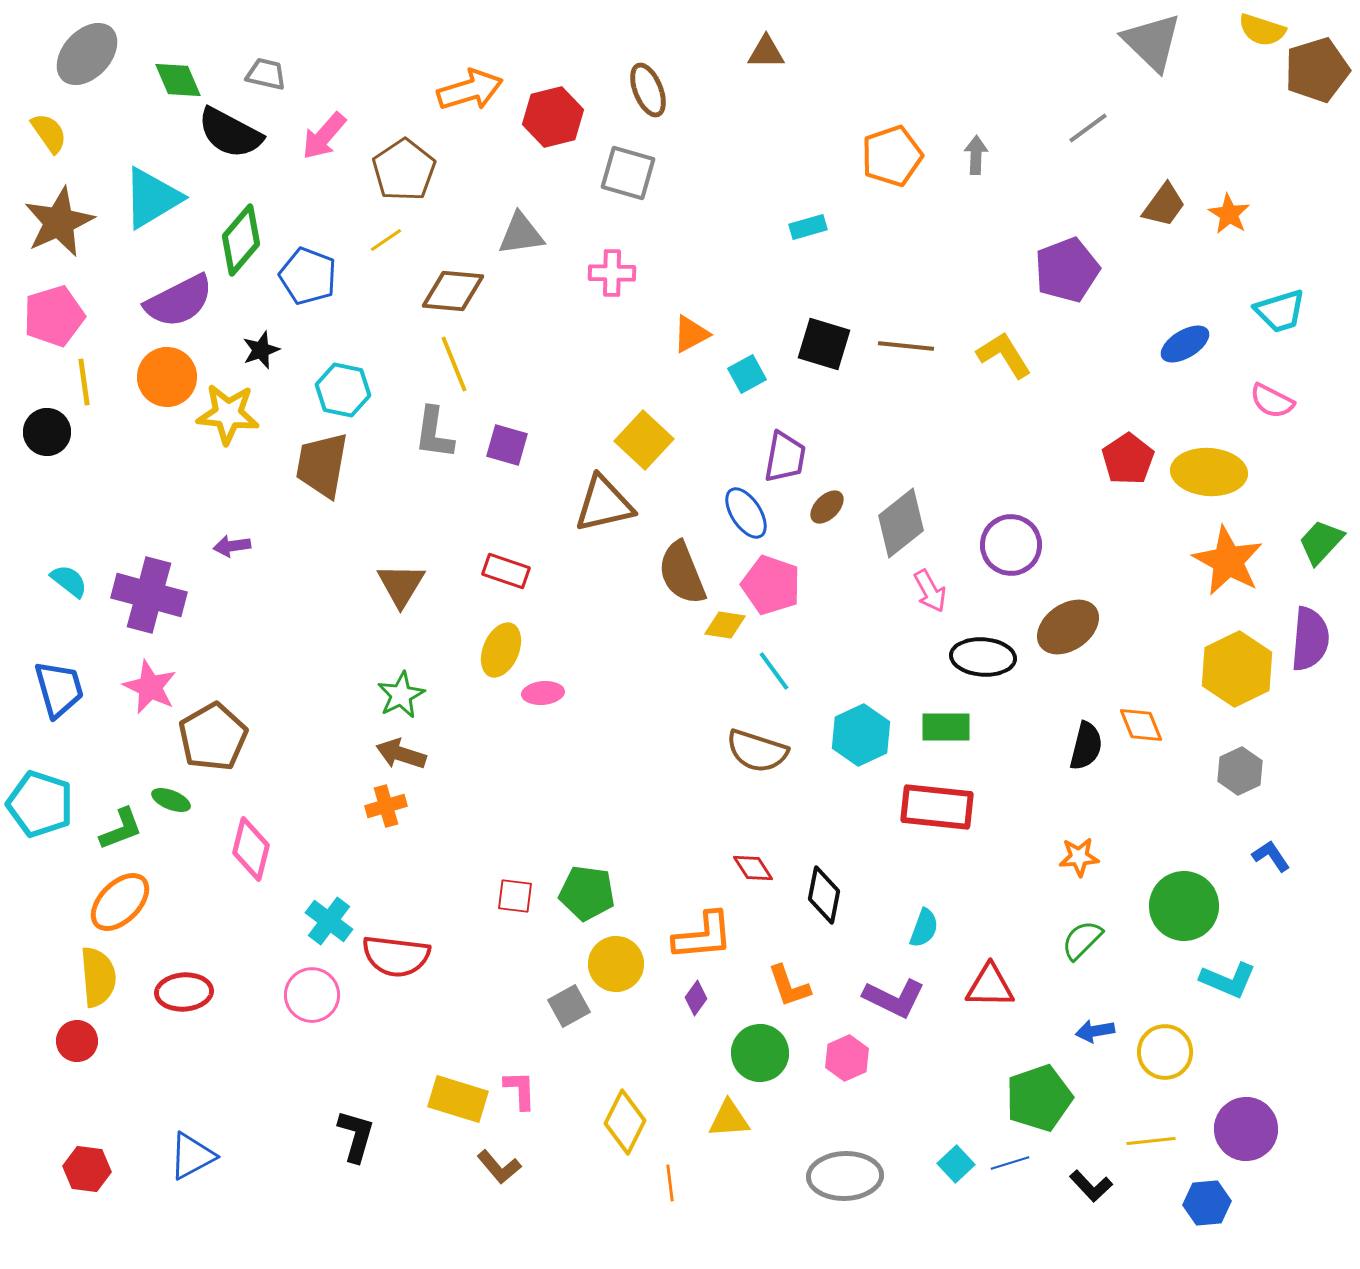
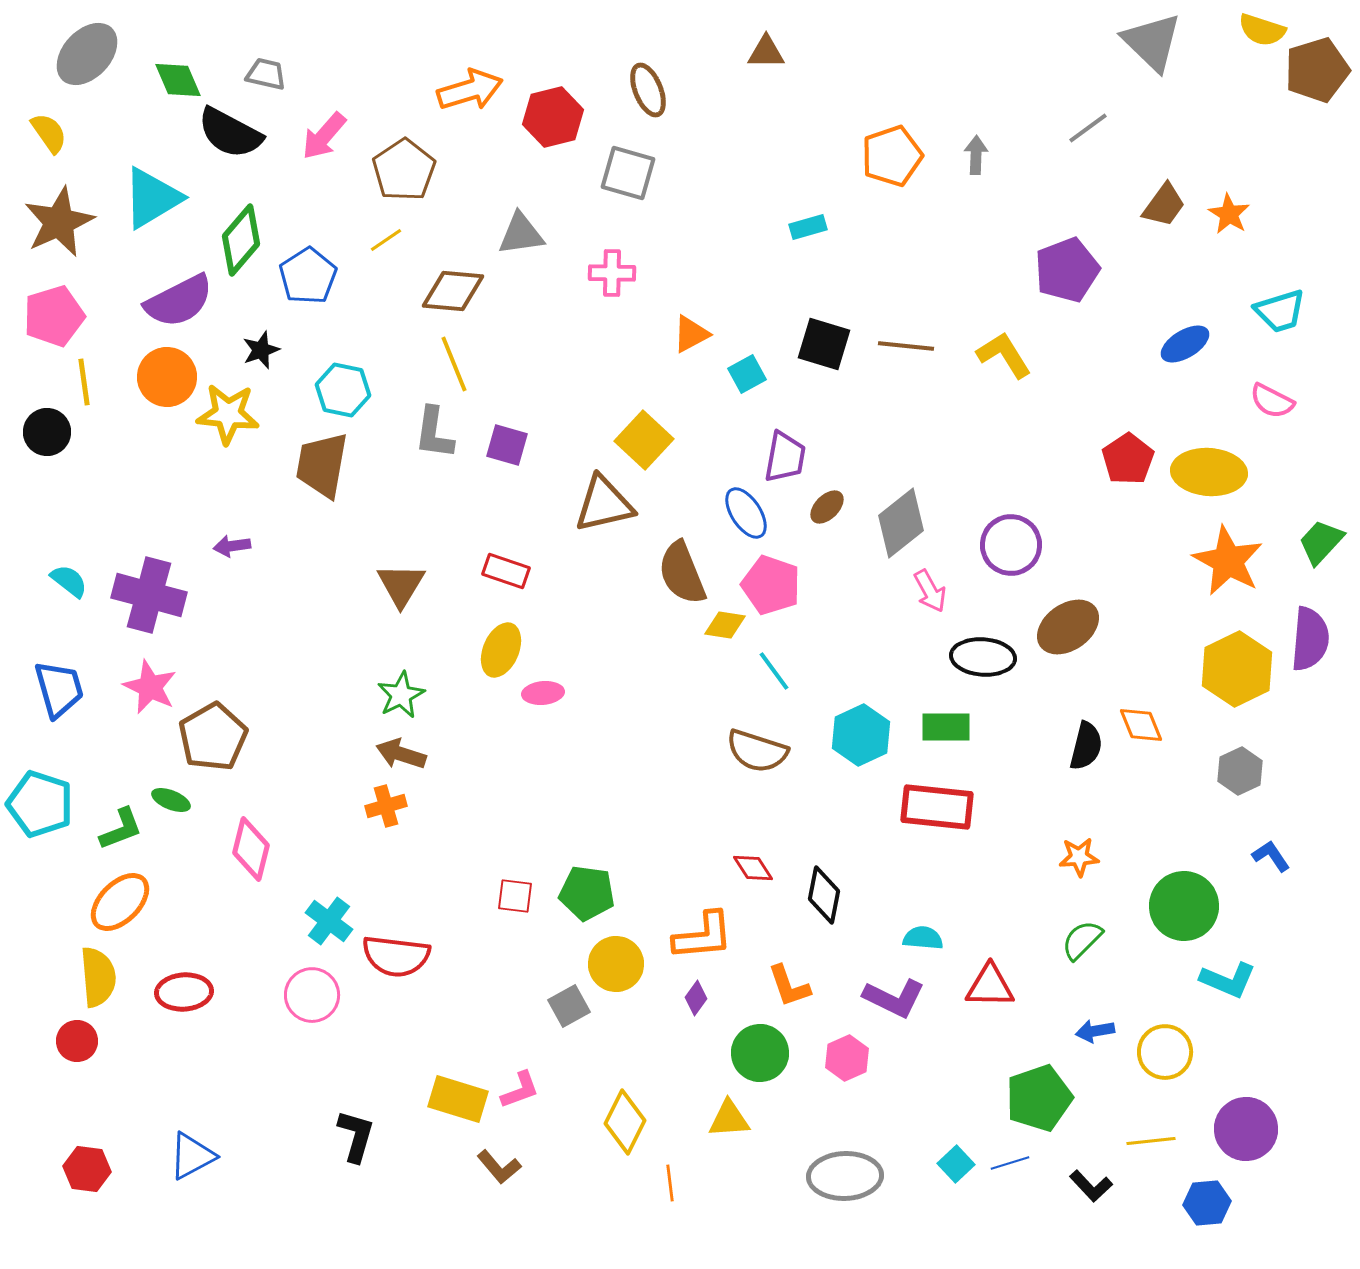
blue pentagon at (308, 276): rotated 18 degrees clockwise
cyan semicircle at (924, 928): moved 1 px left, 10 px down; rotated 105 degrees counterclockwise
pink L-shape at (520, 1090): rotated 72 degrees clockwise
